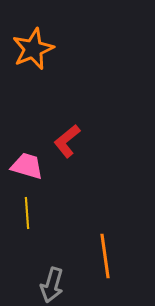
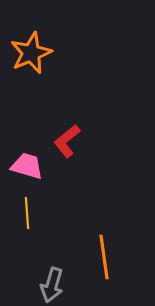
orange star: moved 2 px left, 4 px down
orange line: moved 1 px left, 1 px down
